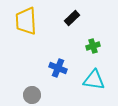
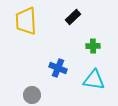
black rectangle: moved 1 px right, 1 px up
green cross: rotated 16 degrees clockwise
